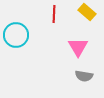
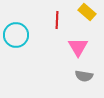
red line: moved 3 px right, 6 px down
